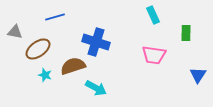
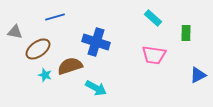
cyan rectangle: moved 3 px down; rotated 24 degrees counterclockwise
brown semicircle: moved 3 px left
blue triangle: rotated 30 degrees clockwise
